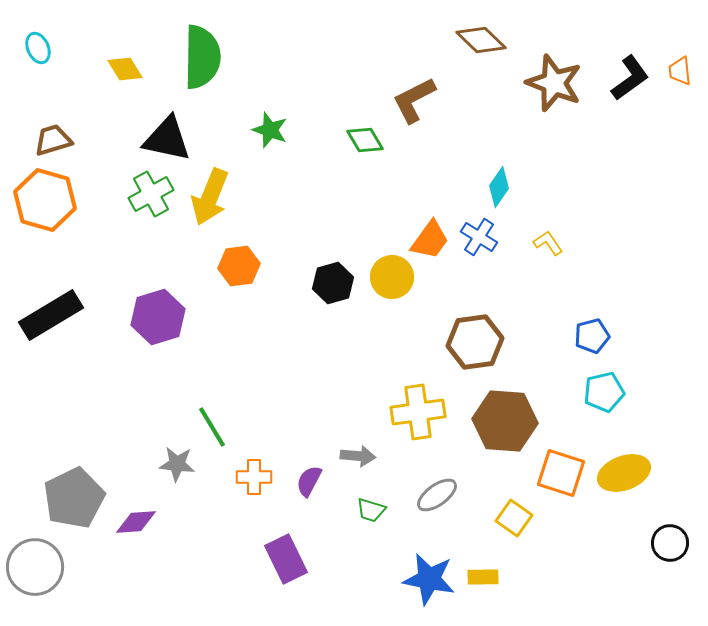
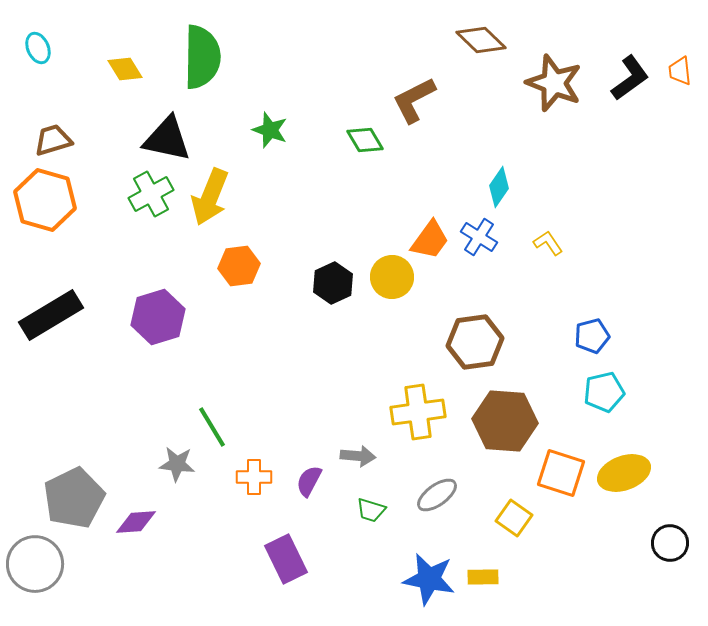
black hexagon at (333, 283): rotated 9 degrees counterclockwise
gray circle at (35, 567): moved 3 px up
